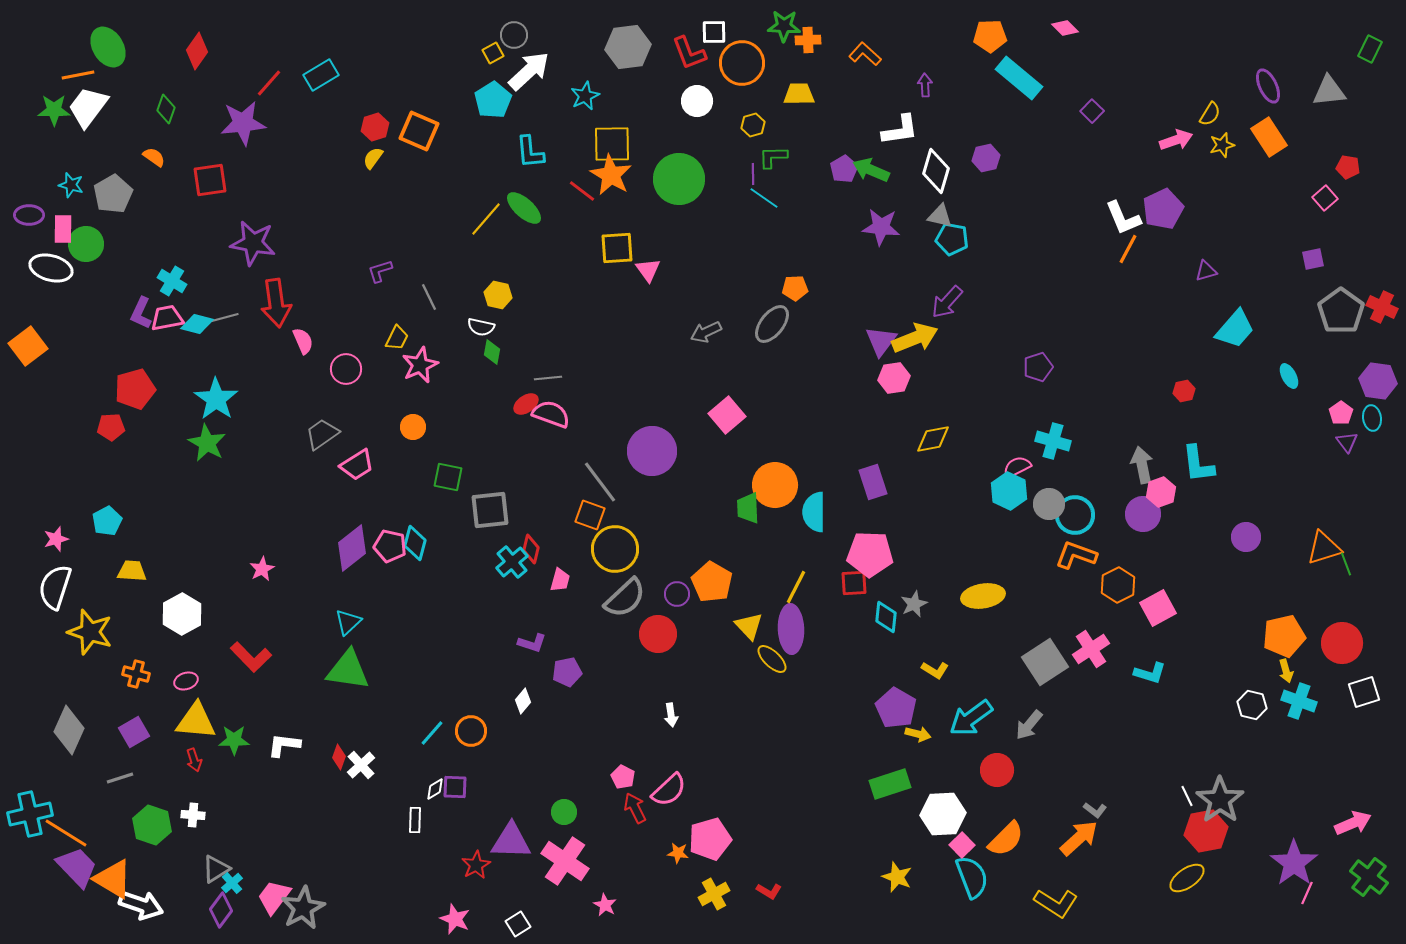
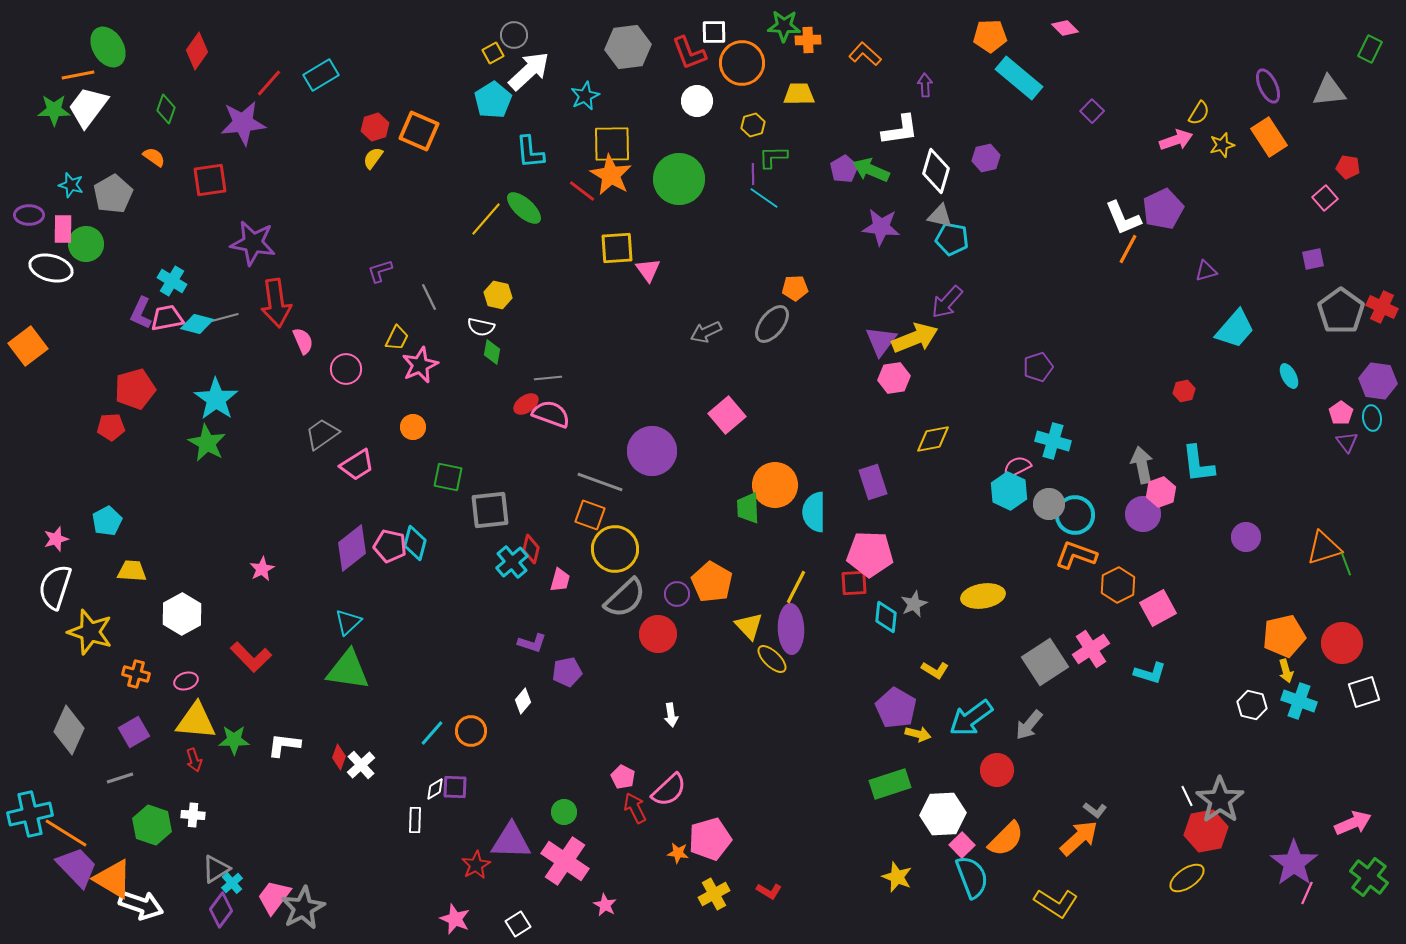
yellow semicircle at (1210, 114): moved 11 px left, 1 px up
gray line at (600, 482): rotated 33 degrees counterclockwise
